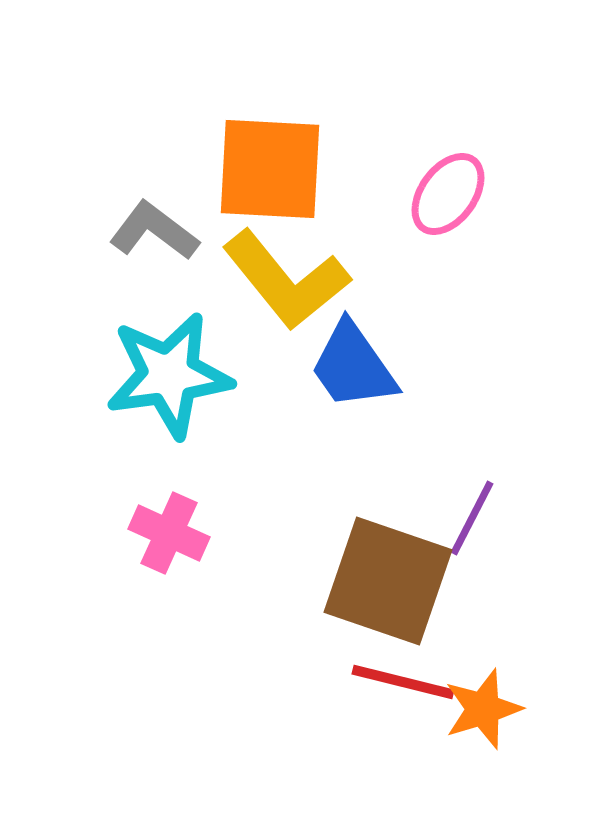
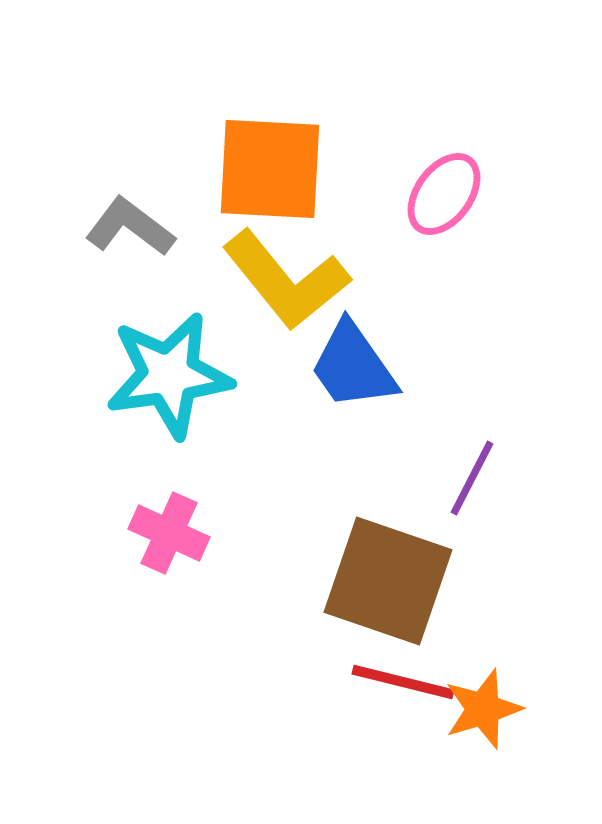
pink ellipse: moved 4 px left
gray L-shape: moved 24 px left, 4 px up
purple line: moved 40 px up
